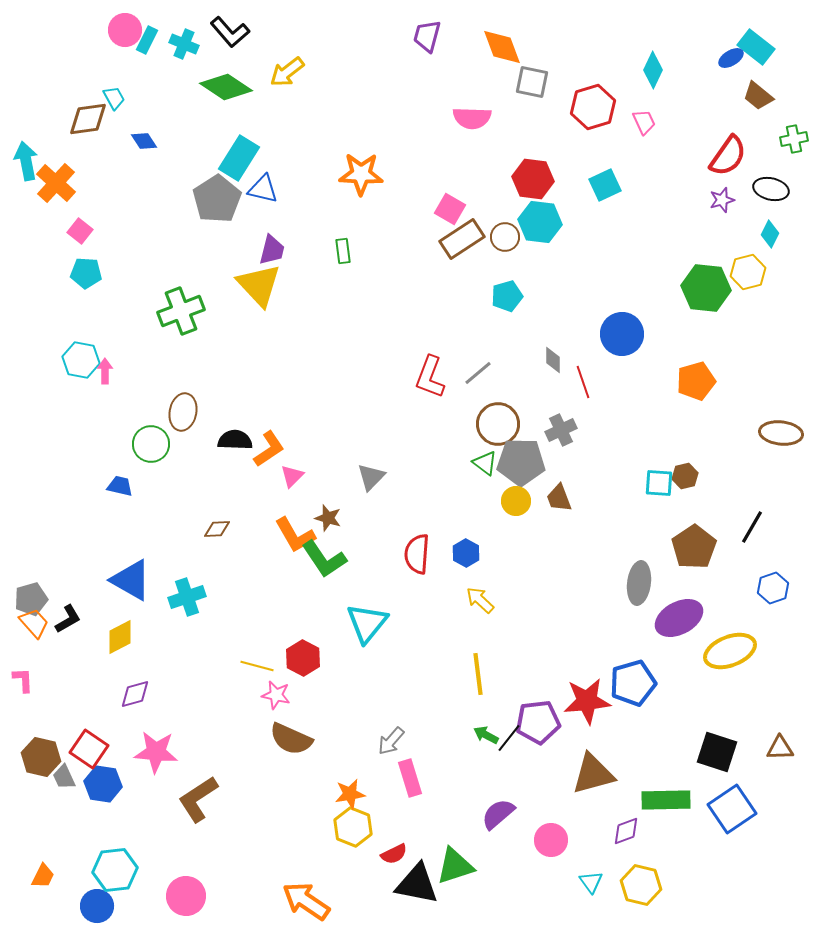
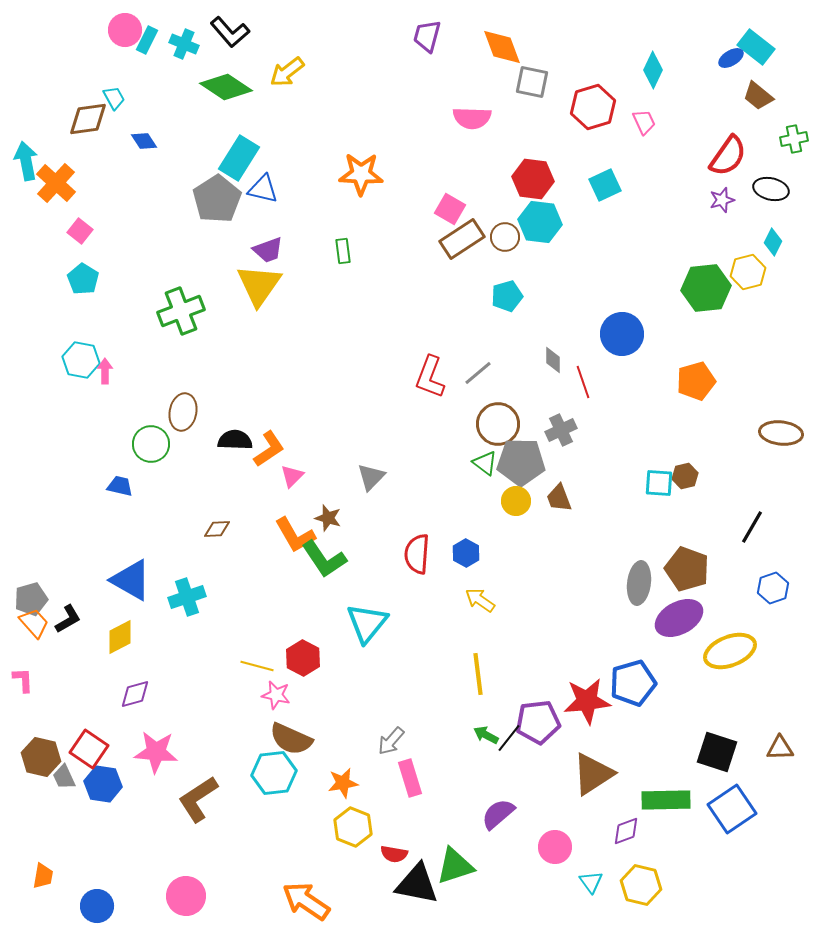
cyan diamond at (770, 234): moved 3 px right, 8 px down
purple trapezoid at (272, 250): moved 4 px left; rotated 56 degrees clockwise
cyan pentagon at (86, 273): moved 3 px left, 6 px down; rotated 28 degrees clockwise
yellow triangle at (259, 285): rotated 18 degrees clockwise
green hexagon at (706, 288): rotated 12 degrees counterclockwise
brown pentagon at (694, 547): moved 7 px left, 22 px down; rotated 18 degrees counterclockwise
yellow arrow at (480, 600): rotated 8 degrees counterclockwise
brown triangle at (593, 774): rotated 18 degrees counterclockwise
orange star at (350, 794): moved 7 px left, 11 px up
pink circle at (551, 840): moved 4 px right, 7 px down
red semicircle at (394, 854): rotated 36 degrees clockwise
cyan hexagon at (115, 870): moved 159 px right, 97 px up
orange trapezoid at (43, 876): rotated 16 degrees counterclockwise
